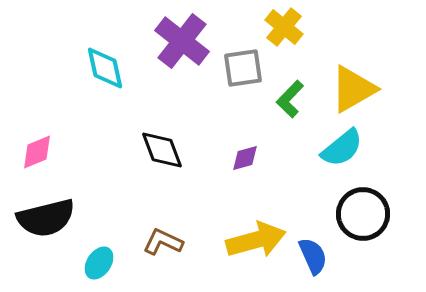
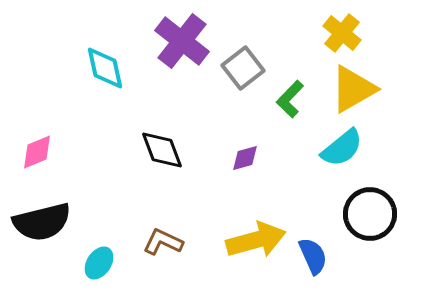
yellow cross: moved 58 px right, 6 px down
gray square: rotated 30 degrees counterclockwise
black circle: moved 7 px right
black semicircle: moved 4 px left, 4 px down
